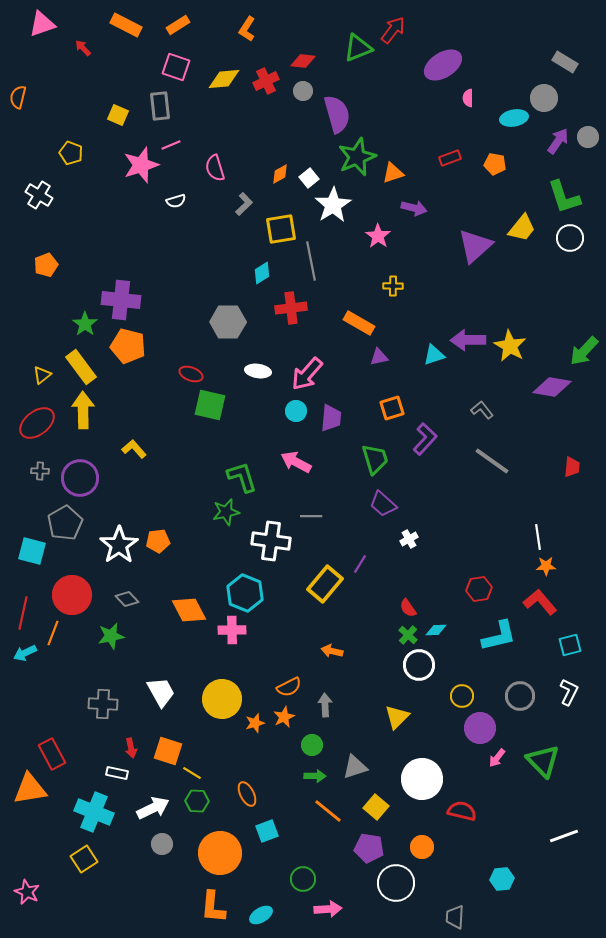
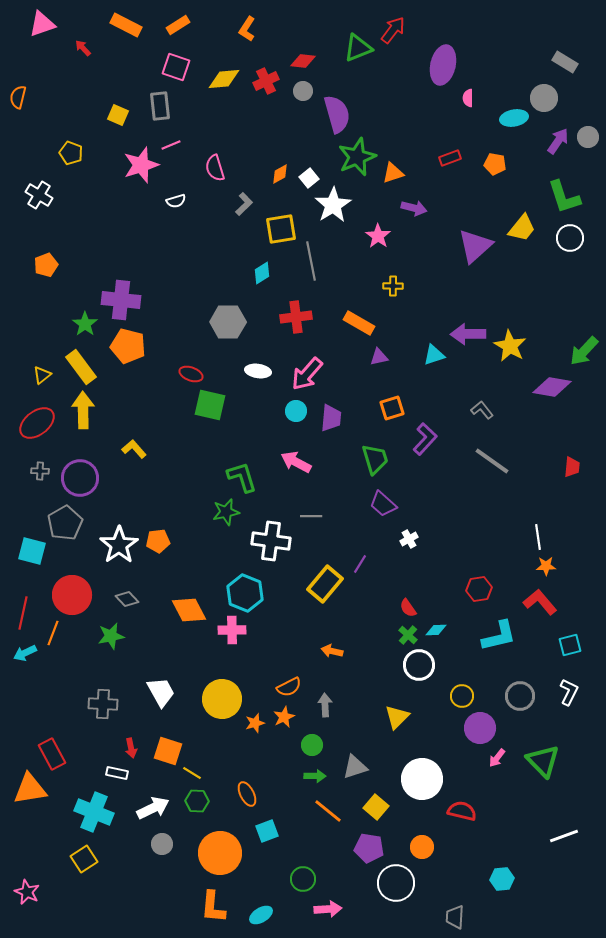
purple ellipse at (443, 65): rotated 45 degrees counterclockwise
red cross at (291, 308): moved 5 px right, 9 px down
purple arrow at (468, 340): moved 6 px up
